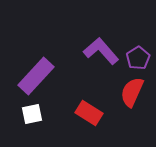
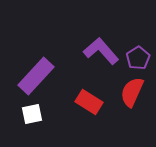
red rectangle: moved 11 px up
